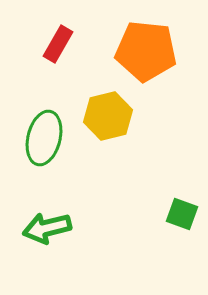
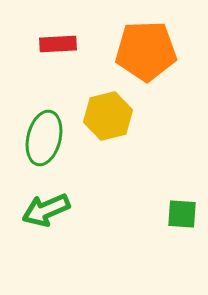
red rectangle: rotated 57 degrees clockwise
orange pentagon: rotated 8 degrees counterclockwise
green square: rotated 16 degrees counterclockwise
green arrow: moved 1 px left, 18 px up; rotated 9 degrees counterclockwise
